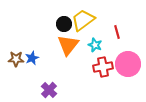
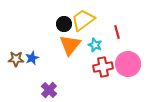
orange triangle: moved 2 px right
